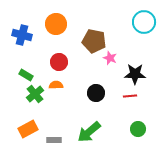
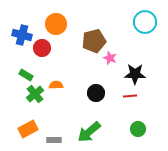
cyan circle: moved 1 px right
brown pentagon: rotated 25 degrees counterclockwise
red circle: moved 17 px left, 14 px up
